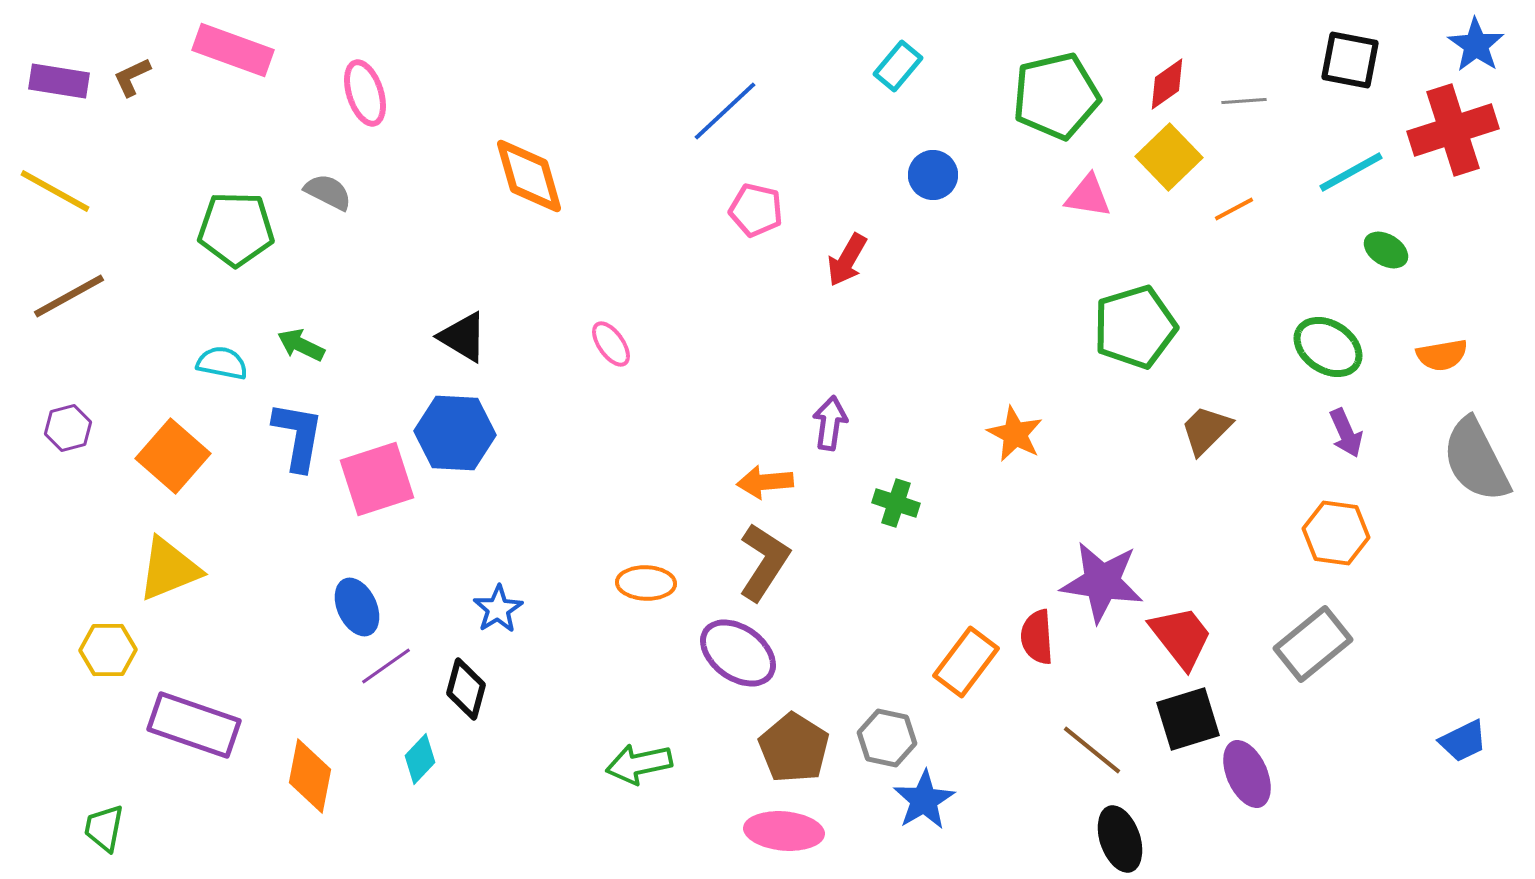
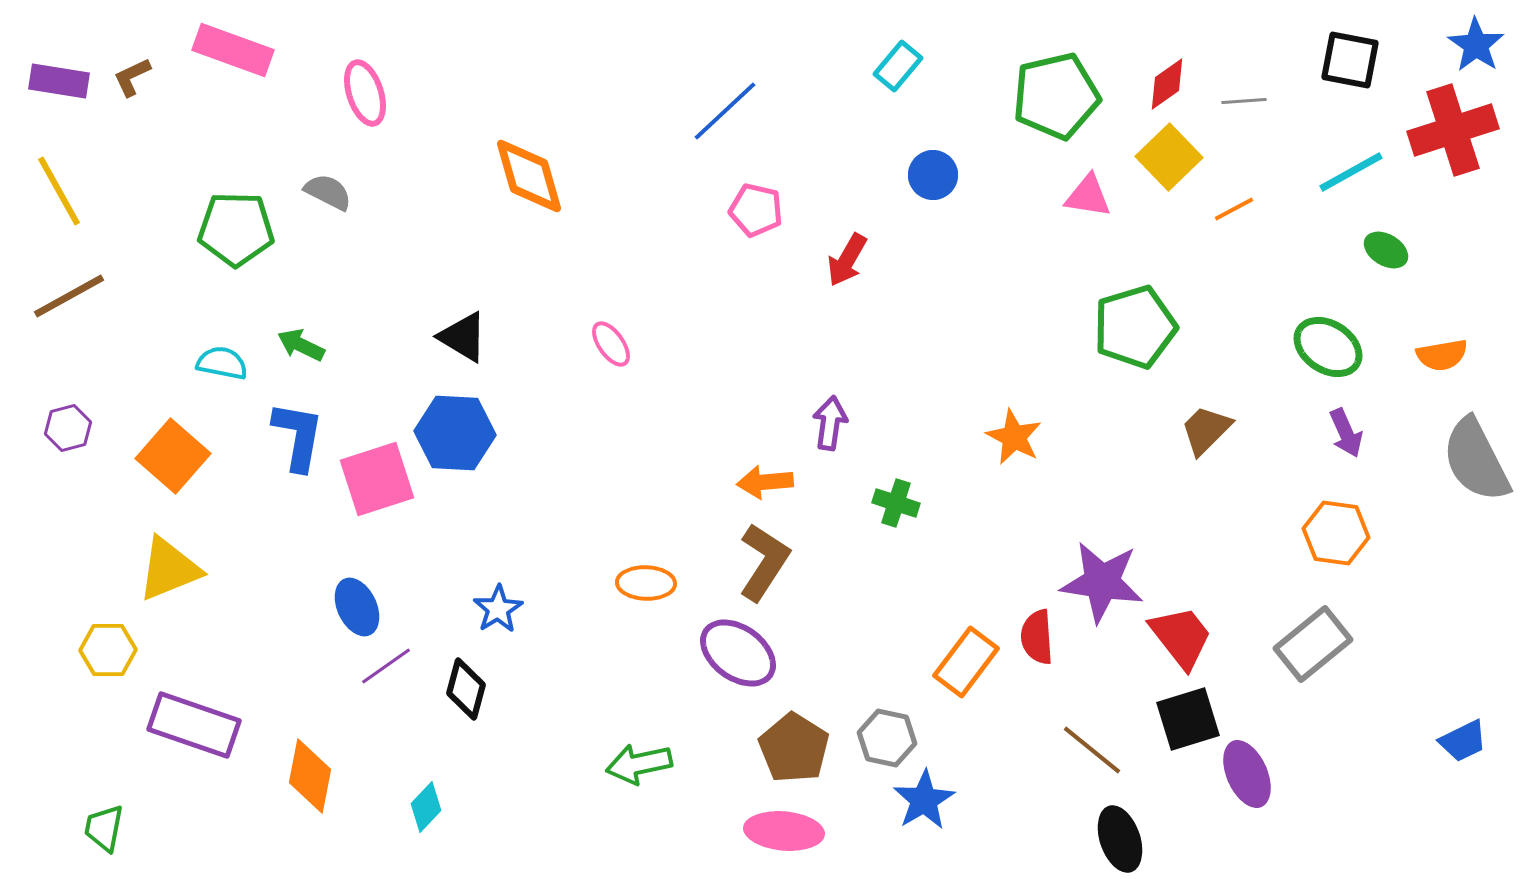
yellow line at (55, 191): moved 4 px right; rotated 32 degrees clockwise
orange star at (1015, 434): moved 1 px left, 3 px down
cyan diamond at (420, 759): moved 6 px right, 48 px down
